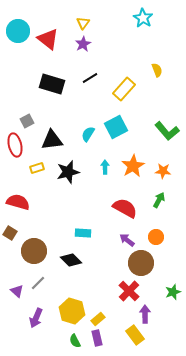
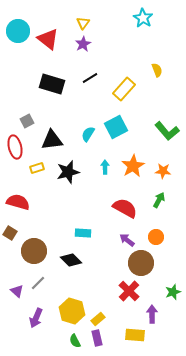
red ellipse at (15, 145): moved 2 px down
purple arrow at (145, 314): moved 7 px right
yellow rectangle at (135, 335): rotated 48 degrees counterclockwise
